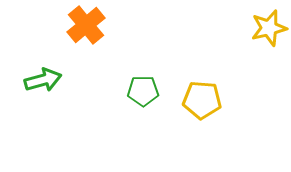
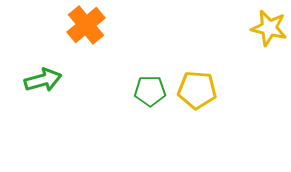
yellow star: rotated 27 degrees clockwise
green pentagon: moved 7 px right
yellow pentagon: moved 5 px left, 10 px up
